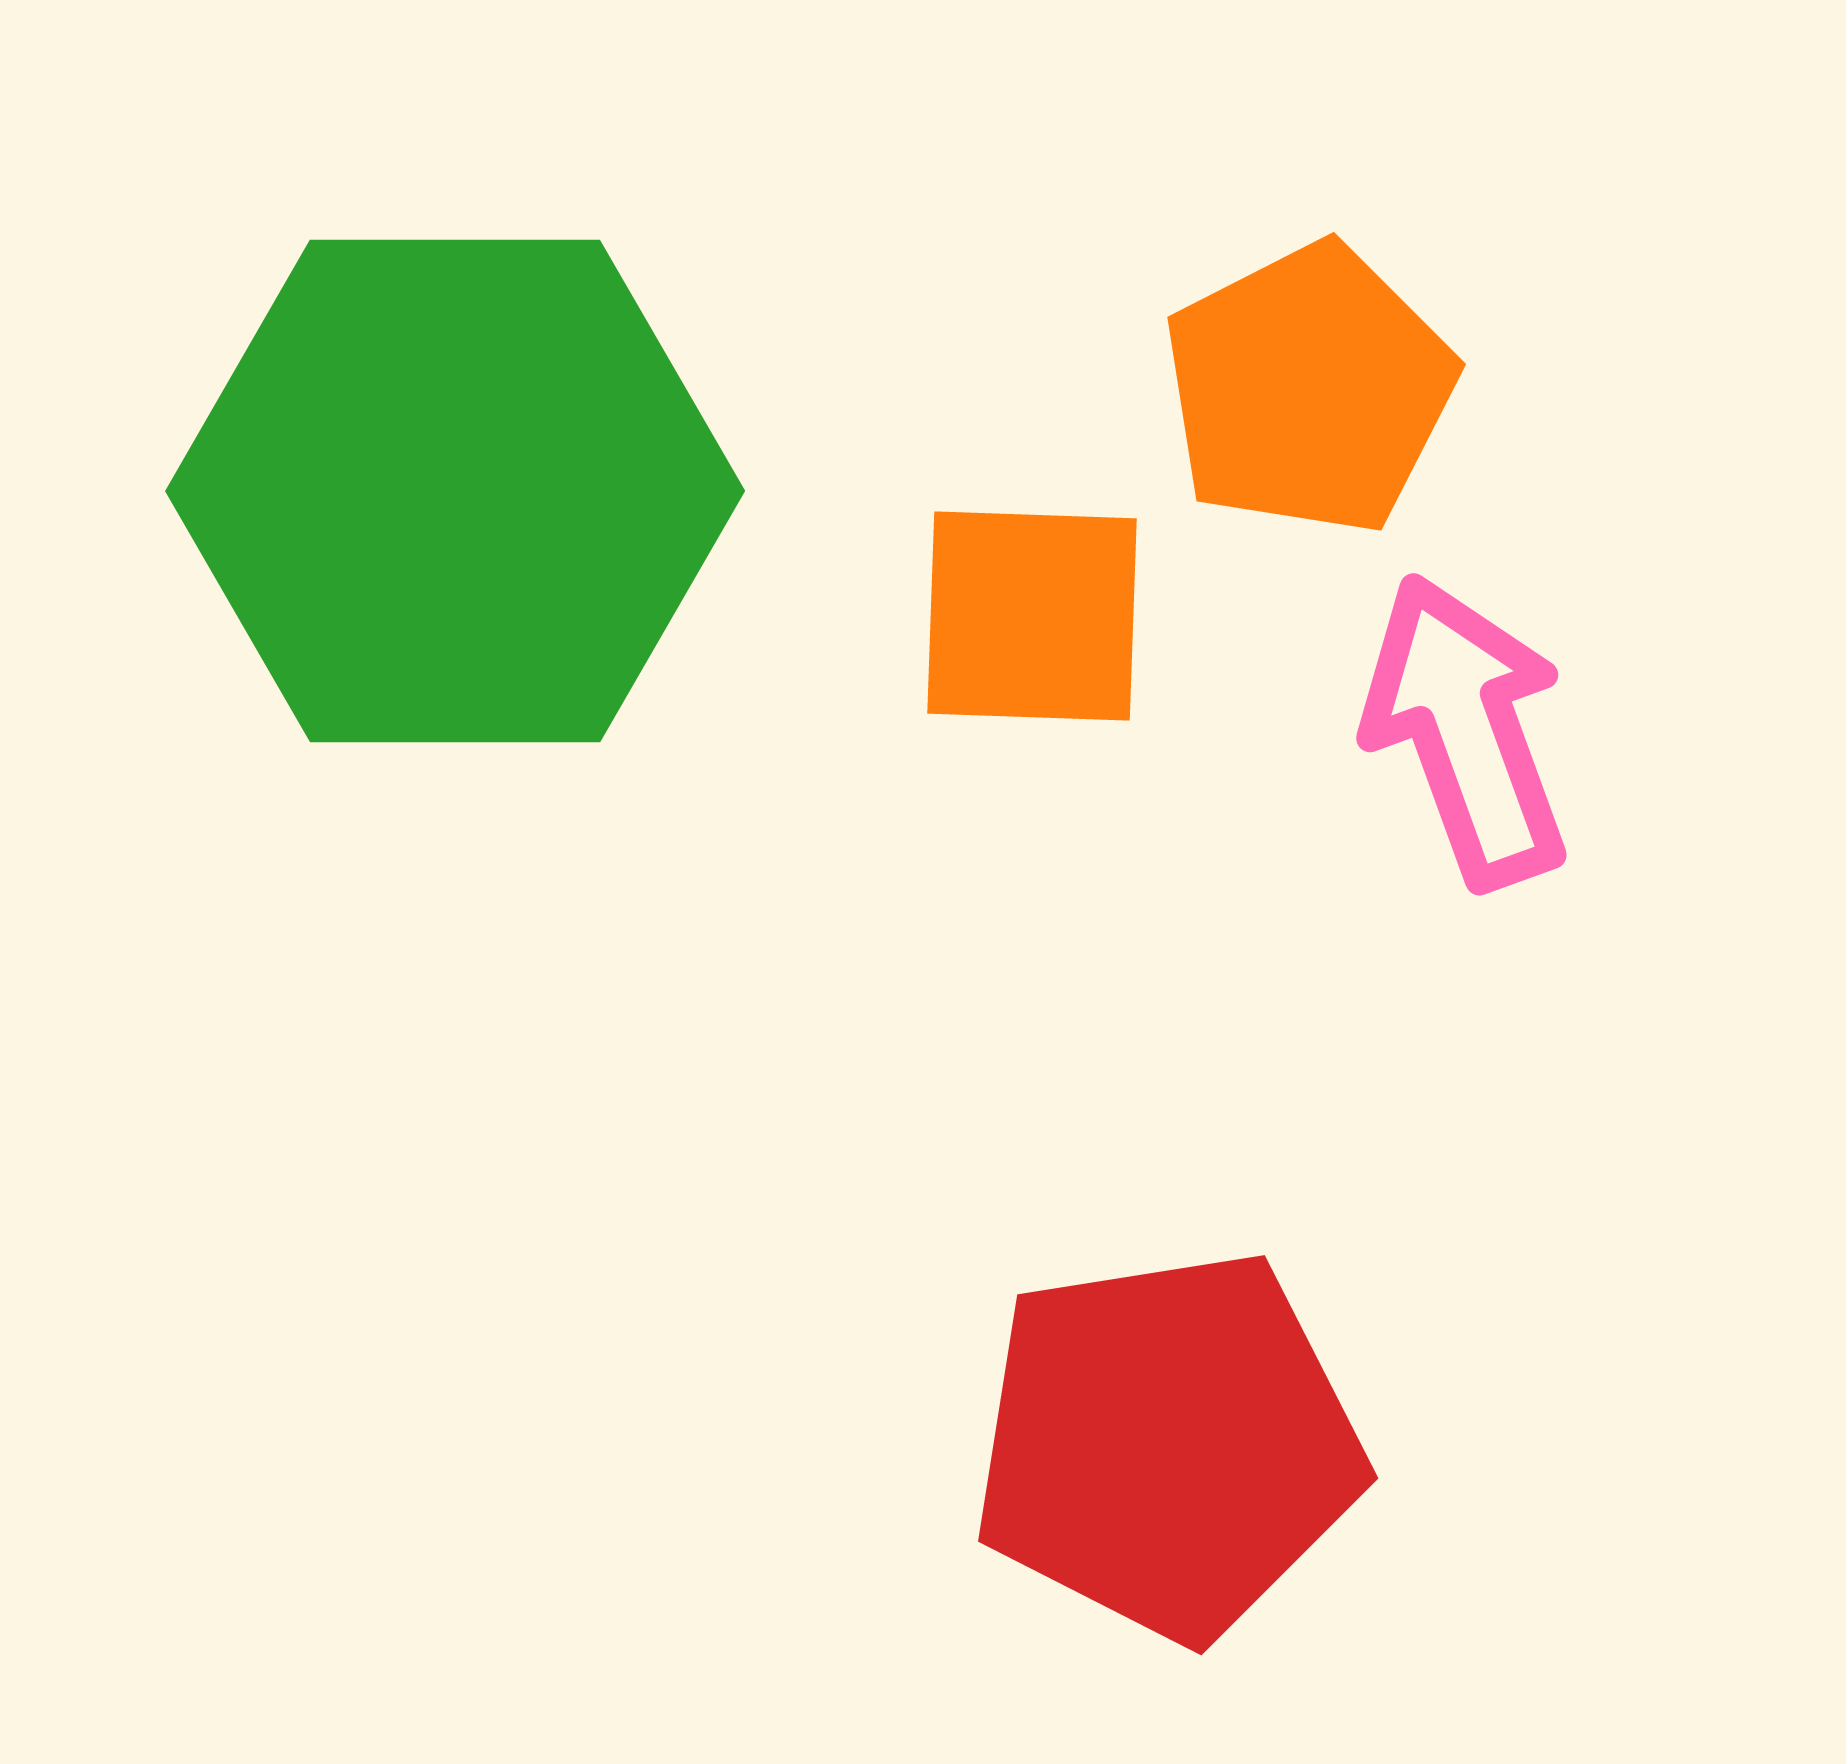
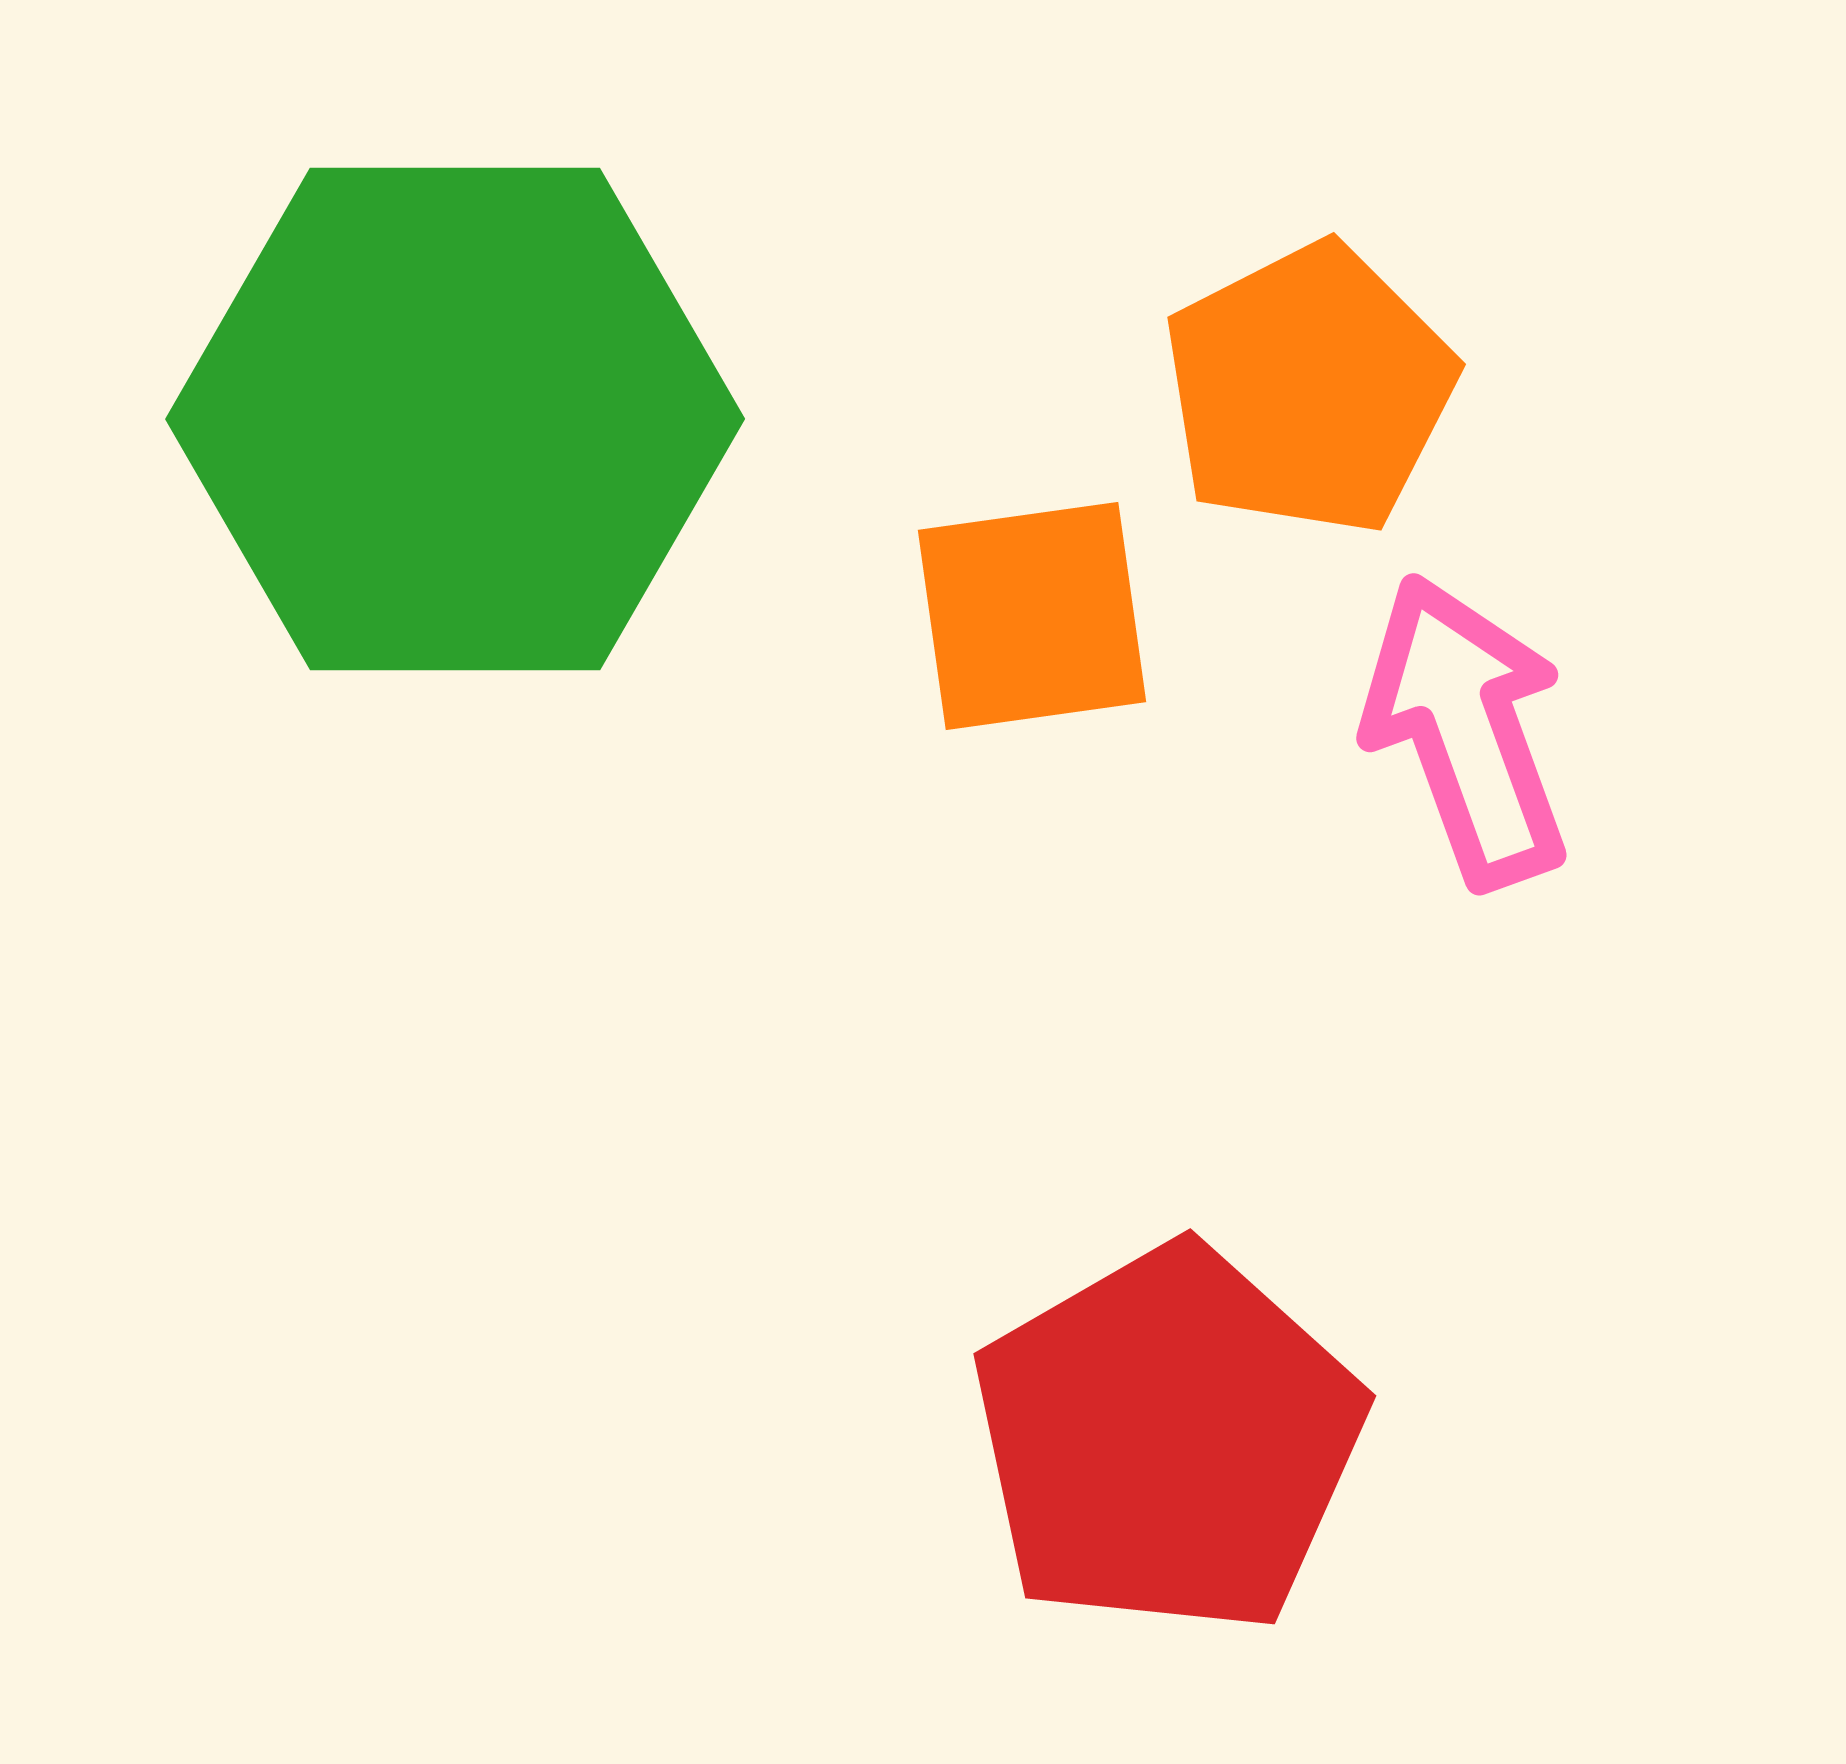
green hexagon: moved 72 px up
orange square: rotated 10 degrees counterclockwise
red pentagon: moved 5 px up; rotated 21 degrees counterclockwise
